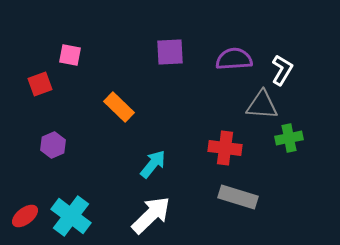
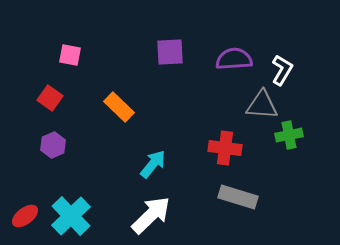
red square: moved 10 px right, 14 px down; rotated 35 degrees counterclockwise
green cross: moved 3 px up
cyan cross: rotated 9 degrees clockwise
